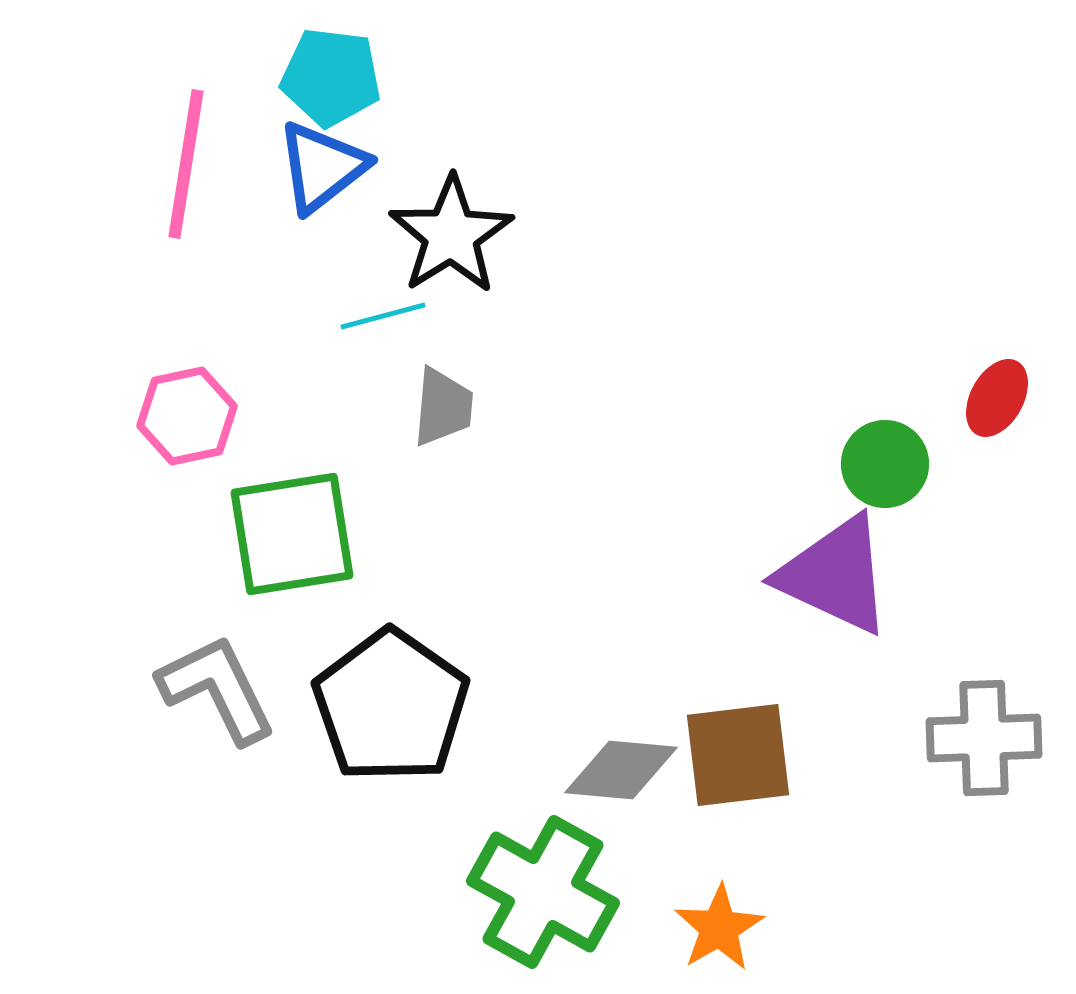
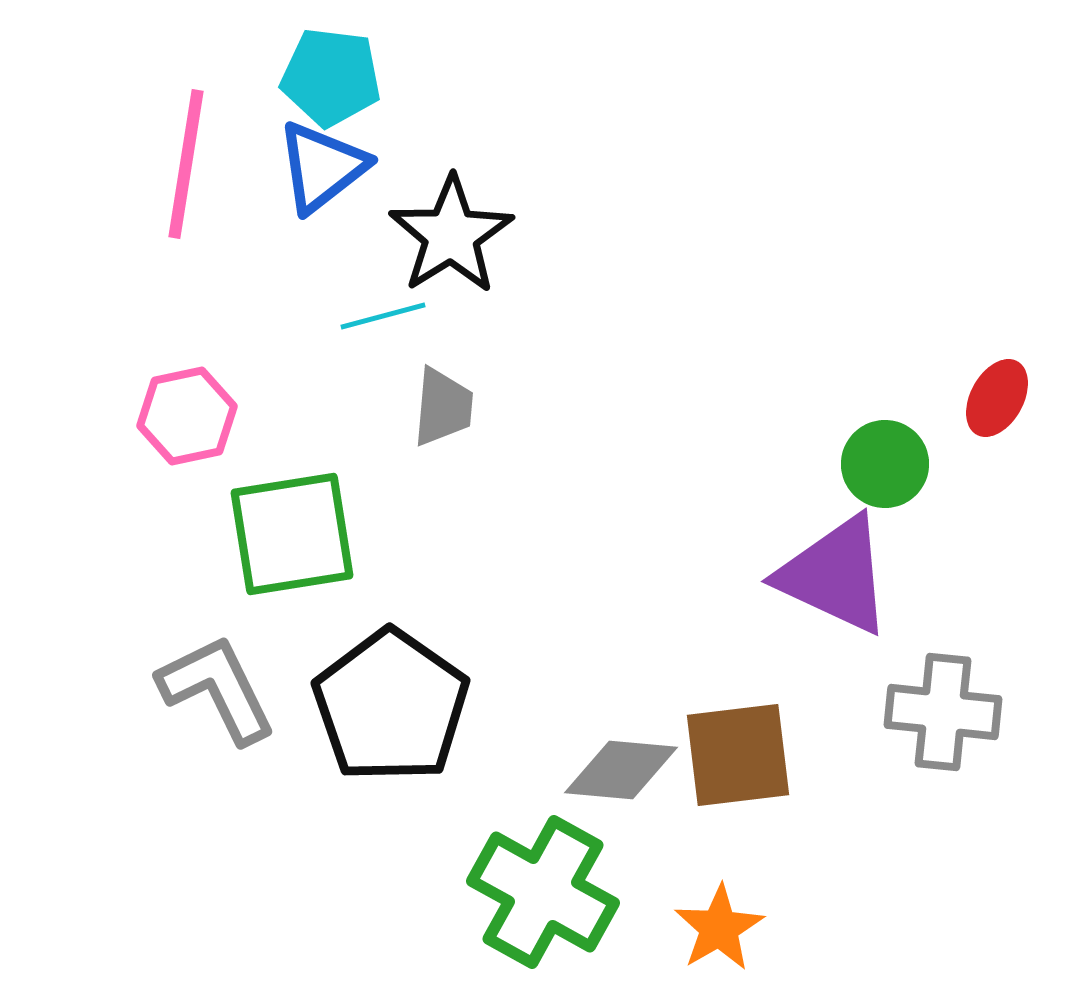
gray cross: moved 41 px left, 26 px up; rotated 8 degrees clockwise
